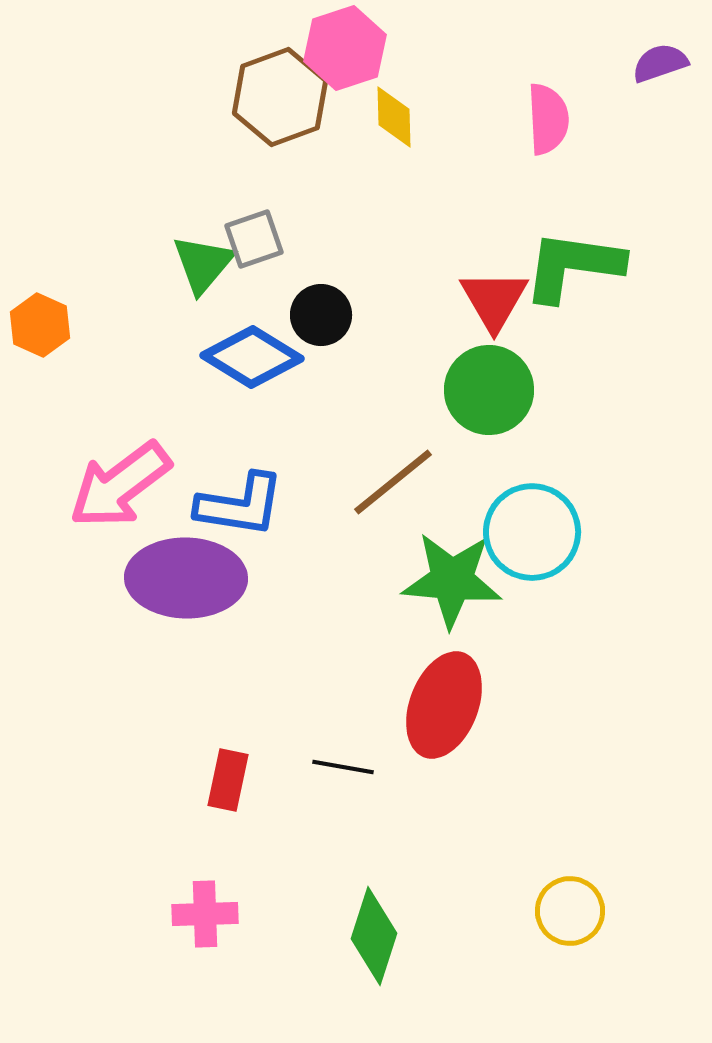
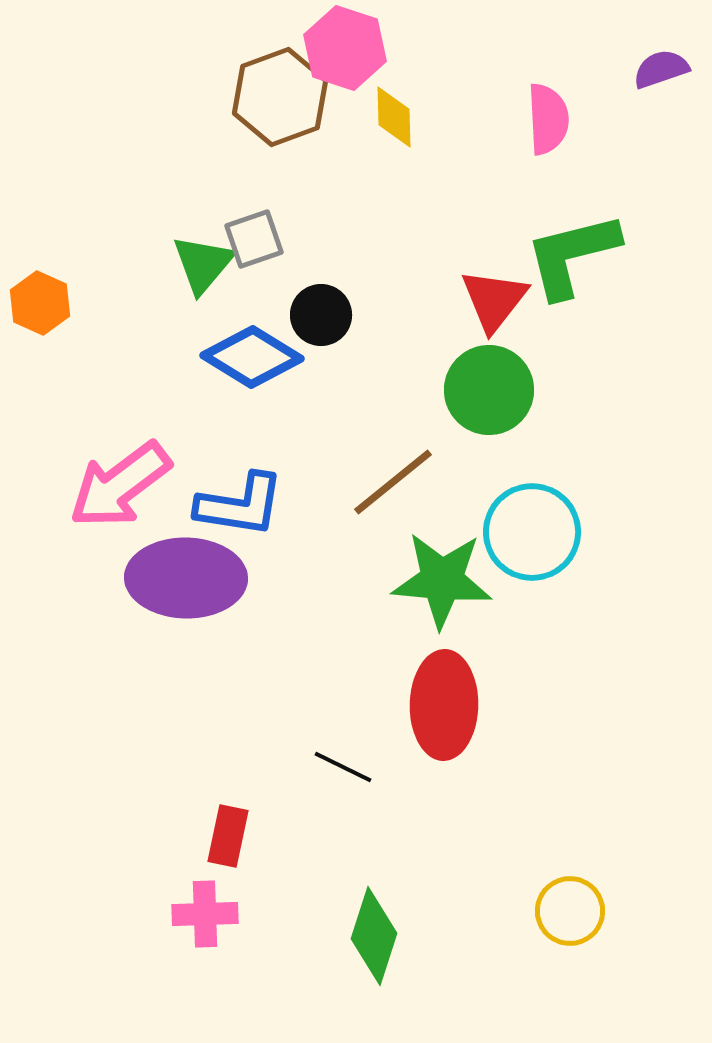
pink hexagon: rotated 24 degrees counterclockwise
purple semicircle: moved 1 px right, 6 px down
green L-shape: moved 1 px left, 11 px up; rotated 22 degrees counterclockwise
red triangle: rotated 8 degrees clockwise
orange hexagon: moved 22 px up
green star: moved 10 px left
red ellipse: rotated 20 degrees counterclockwise
black line: rotated 16 degrees clockwise
red rectangle: moved 56 px down
